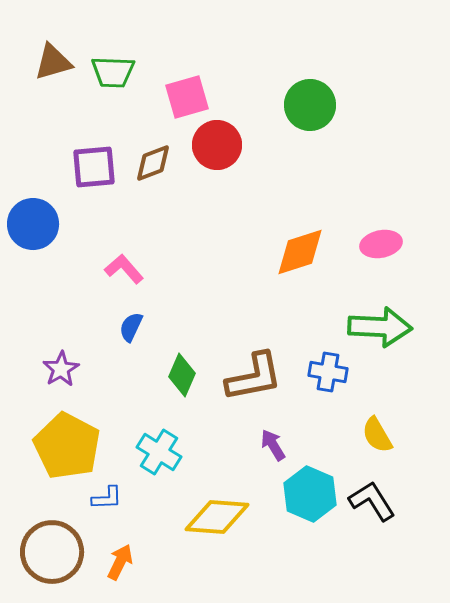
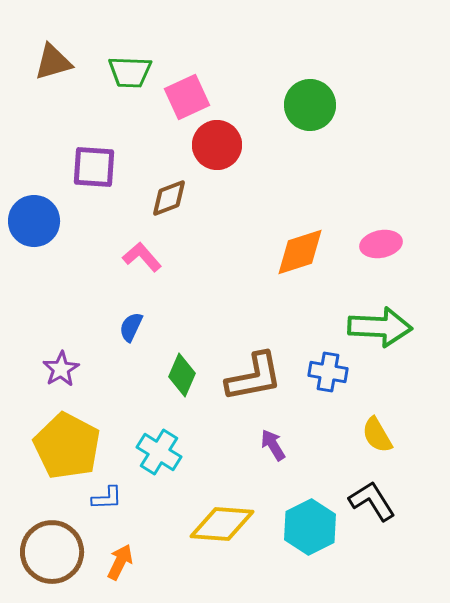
green trapezoid: moved 17 px right
pink square: rotated 9 degrees counterclockwise
brown diamond: moved 16 px right, 35 px down
purple square: rotated 9 degrees clockwise
blue circle: moved 1 px right, 3 px up
pink L-shape: moved 18 px right, 12 px up
cyan hexagon: moved 33 px down; rotated 10 degrees clockwise
yellow diamond: moved 5 px right, 7 px down
